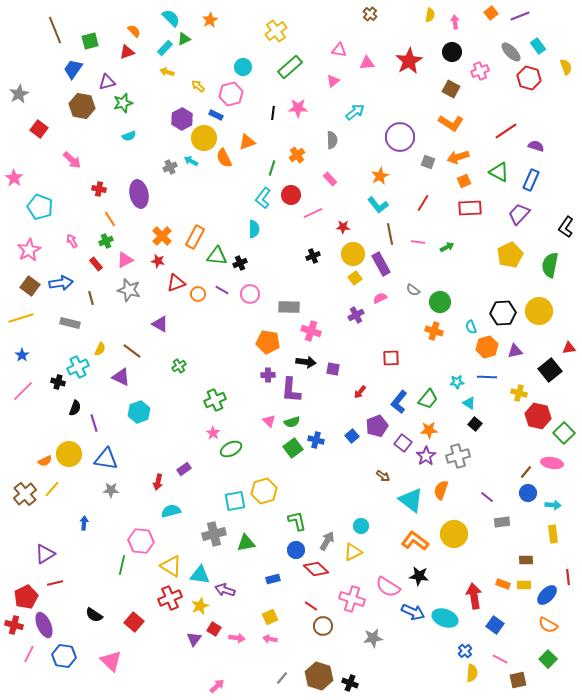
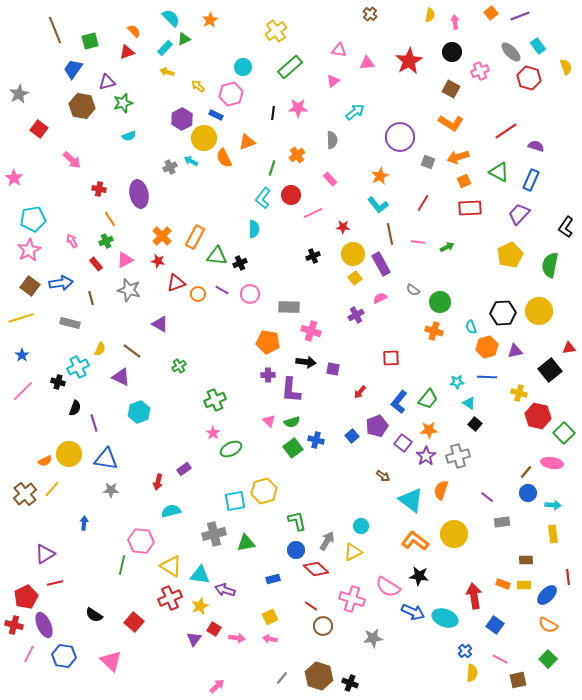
cyan pentagon at (40, 207): moved 7 px left, 12 px down; rotated 30 degrees counterclockwise
